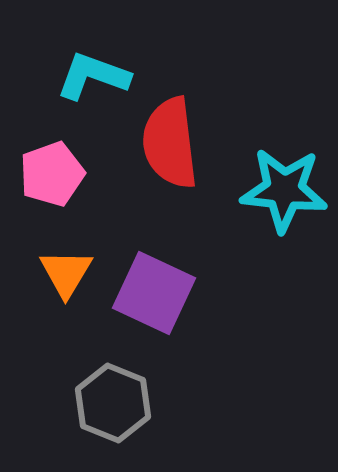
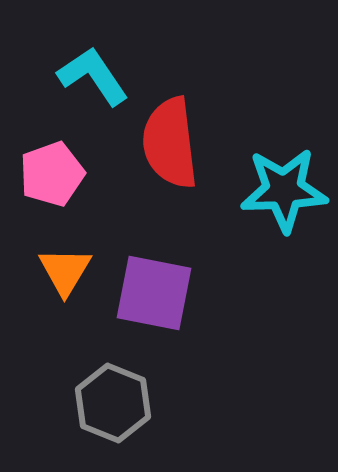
cyan L-shape: rotated 36 degrees clockwise
cyan star: rotated 8 degrees counterclockwise
orange triangle: moved 1 px left, 2 px up
purple square: rotated 14 degrees counterclockwise
